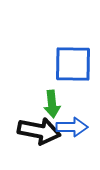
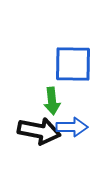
green arrow: moved 3 px up
